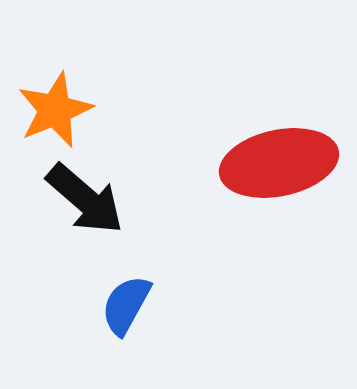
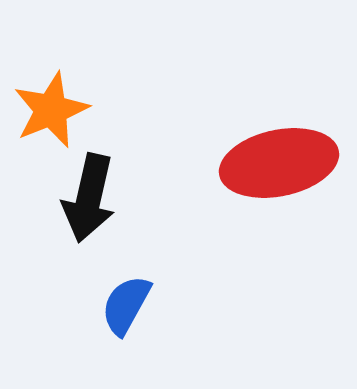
orange star: moved 4 px left
black arrow: moved 4 px right, 1 px up; rotated 62 degrees clockwise
